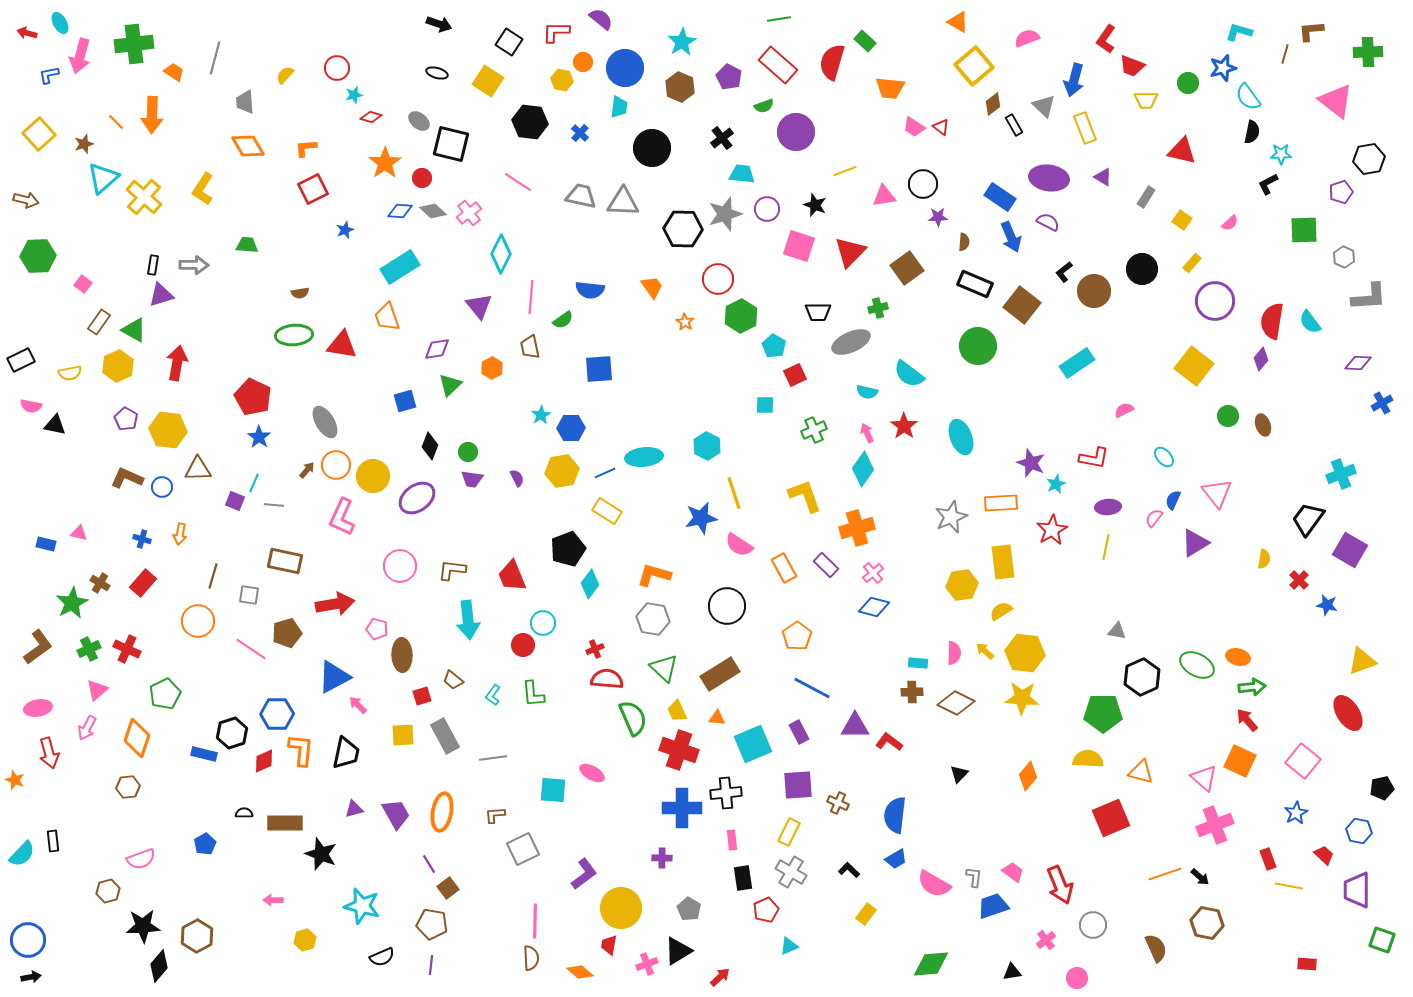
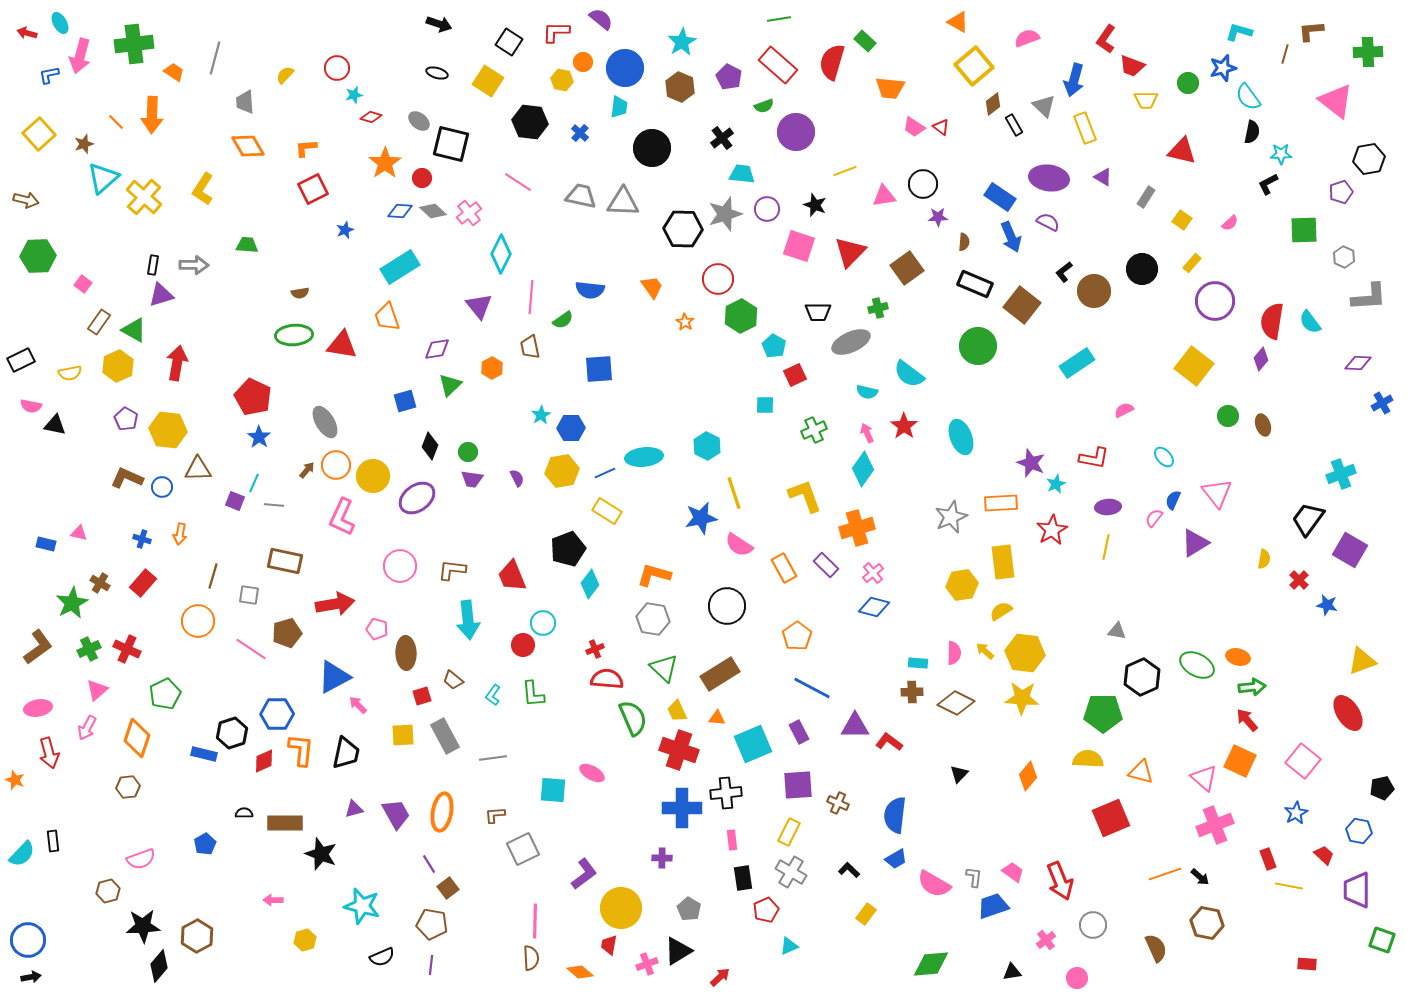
brown ellipse at (402, 655): moved 4 px right, 2 px up
red arrow at (1060, 885): moved 4 px up
